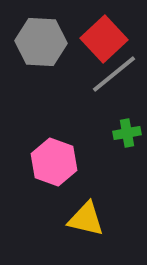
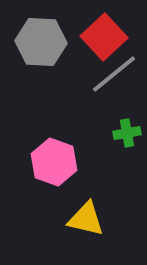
red square: moved 2 px up
